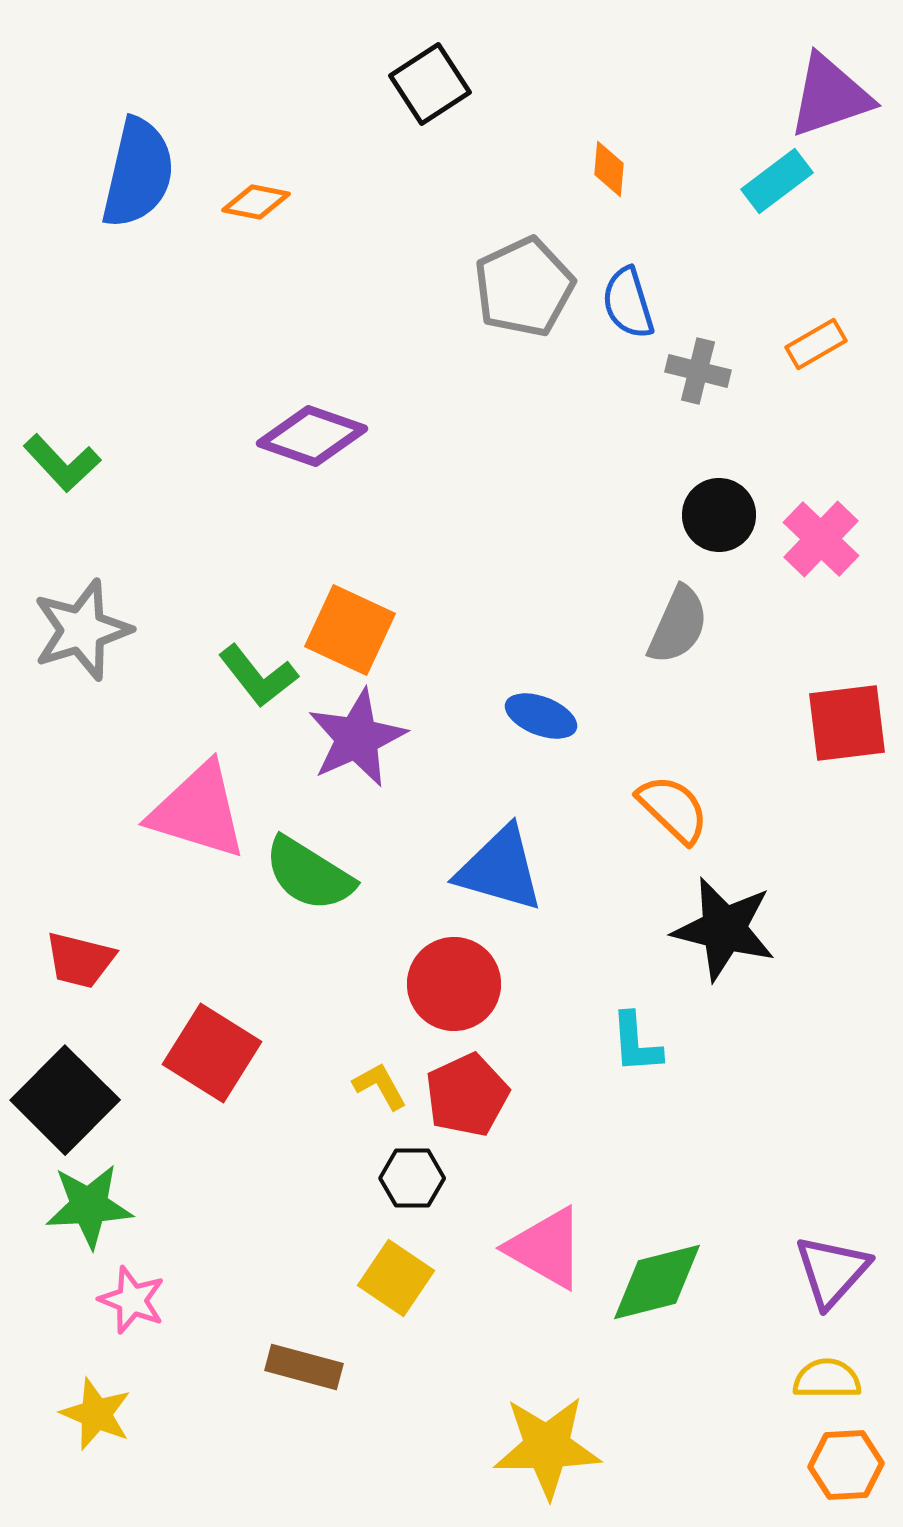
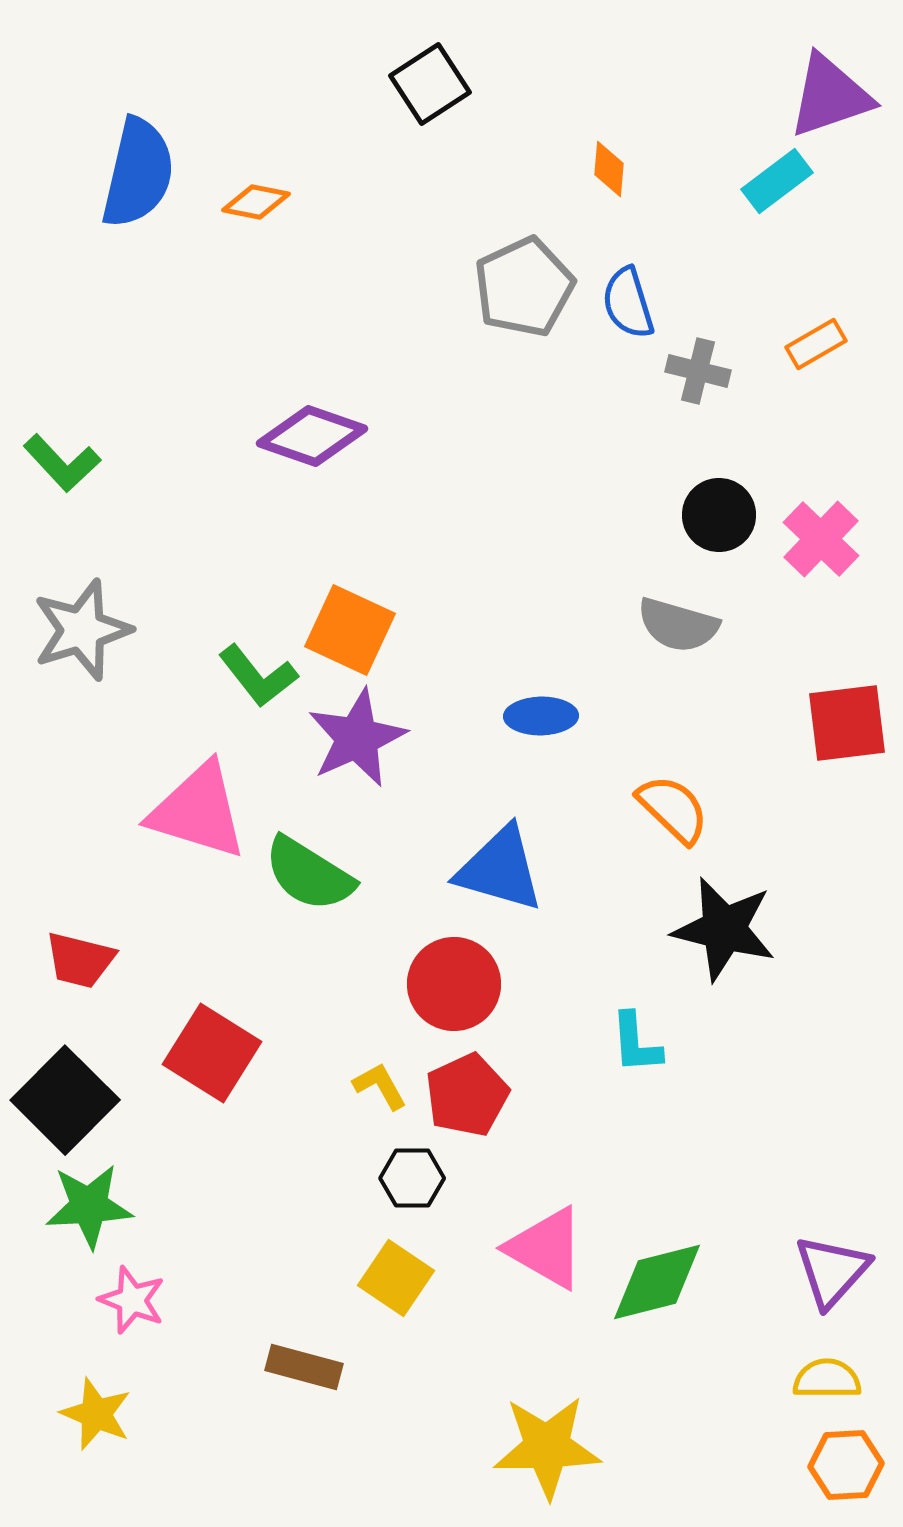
gray semicircle at (678, 625): rotated 82 degrees clockwise
blue ellipse at (541, 716): rotated 22 degrees counterclockwise
